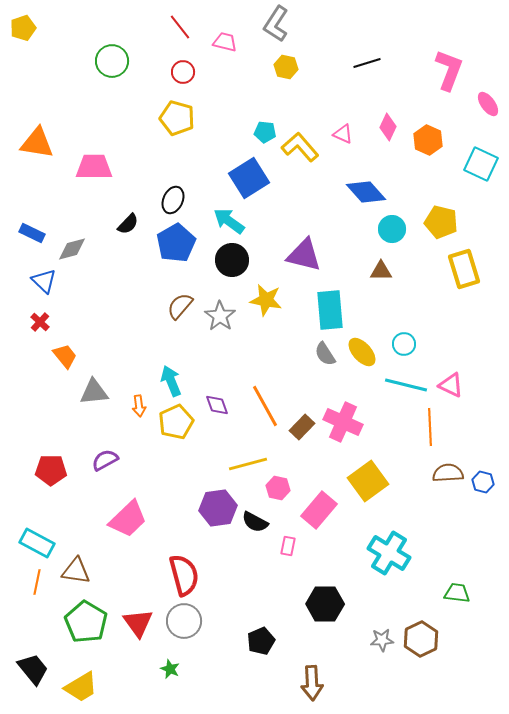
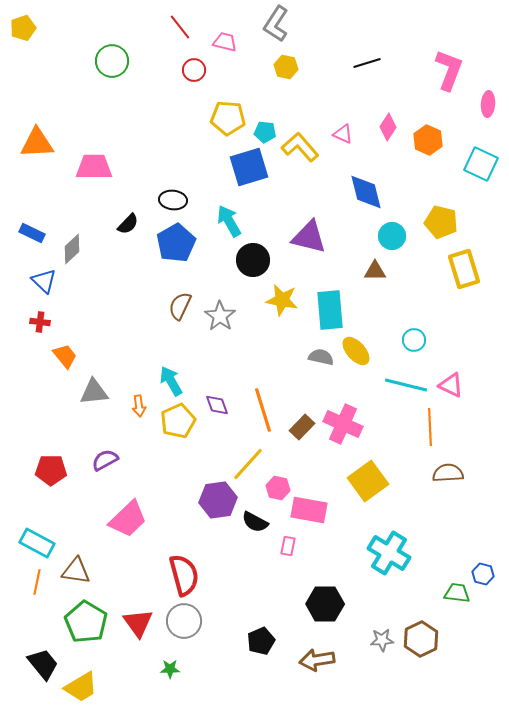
red circle at (183, 72): moved 11 px right, 2 px up
pink ellipse at (488, 104): rotated 40 degrees clockwise
yellow pentagon at (177, 118): moved 51 px right; rotated 12 degrees counterclockwise
pink diamond at (388, 127): rotated 8 degrees clockwise
orange triangle at (37, 143): rotated 12 degrees counterclockwise
blue square at (249, 178): moved 11 px up; rotated 15 degrees clockwise
blue diamond at (366, 192): rotated 27 degrees clockwise
black ellipse at (173, 200): rotated 72 degrees clockwise
cyan arrow at (229, 221): rotated 24 degrees clockwise
cyan circle at (392, 229): moved 7 px down
gray diamond at (72, 249): rotated 28 degrees counterclockwise
purple triangle at (304, 255): moved 5 px right, 18 px up
black circle at (232, 260): moved 21 px right
brown triangle at (381, 271): moved 6 px left
yellow star at (266, 300): moved 16 px right
brown semicircle at (180, 306): rotated 16 degrees counterclockwise
red cross at (40, 322): rotated 36 degrees counterclockwise
cyan circle at (404, 344): moved 10 px right, 4 px up
yellow ellipse at (362, 352): moved 6 px left, 1 px up
gray semicircle at (325, 354): moved 4 px left, 3 px down; rotated 135 degrees clockwise
cyan arrow at (171, 381): rotated 8 degrees counterclockwise
orange line at (265, 406): moved 2 px left, 4 px down; rotated 12 degrees clockwise
yellow pentagon at (176, 422): moved 2 px right, 1 px up
pink cross at (343, 422): moved 2 px down
yellow line at (248, 464): rotated 33 degrees counterclockwise
blue hexagon at (483, 482): moved 92 px down
purple hexagon at (218, 508): moved 8 px up
pink rectangle at (319, 510): moved 10 px left; rotated 60 degrees clockwise
black trapezoid at (33, 669): moved 10 px right, 5 px up
green star at (170, 669): rotated 24 degrees counterclockwise
brown arrow at (312, 683): moved 5 px right, 23 px up; rotated 84 degrees clockwise
